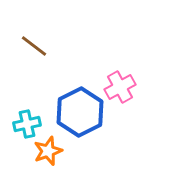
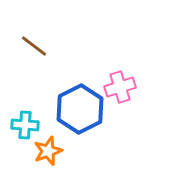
pink cross: rotated 12 degrees clockwise
blue hexagon: moved 3 px up
cyan cross: moved 2 px left, 1 px down; rotated 16 degrees clockwise
